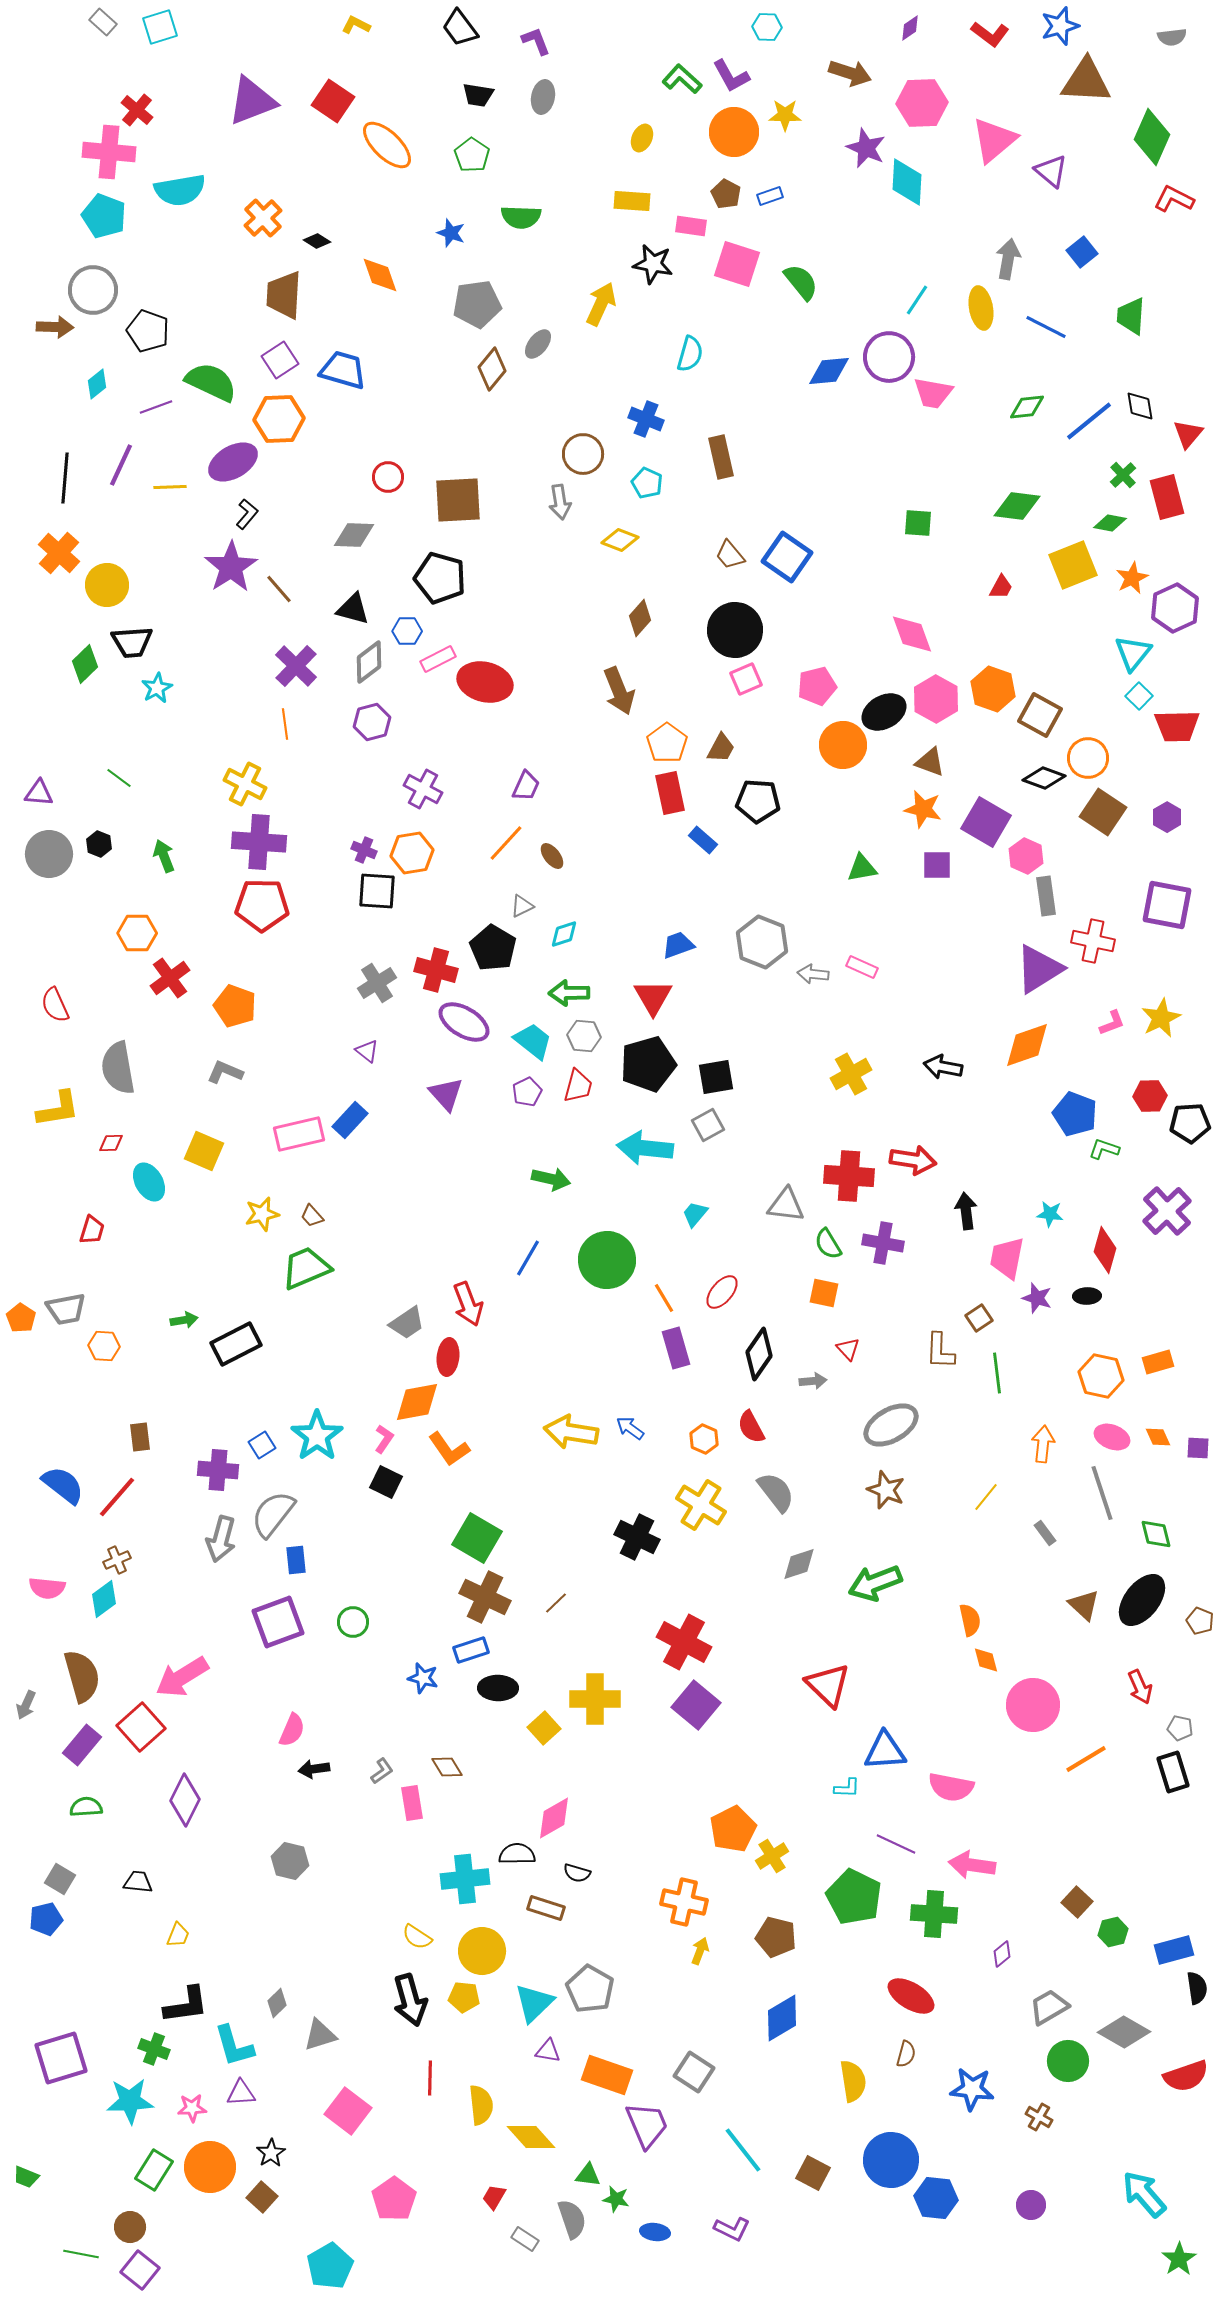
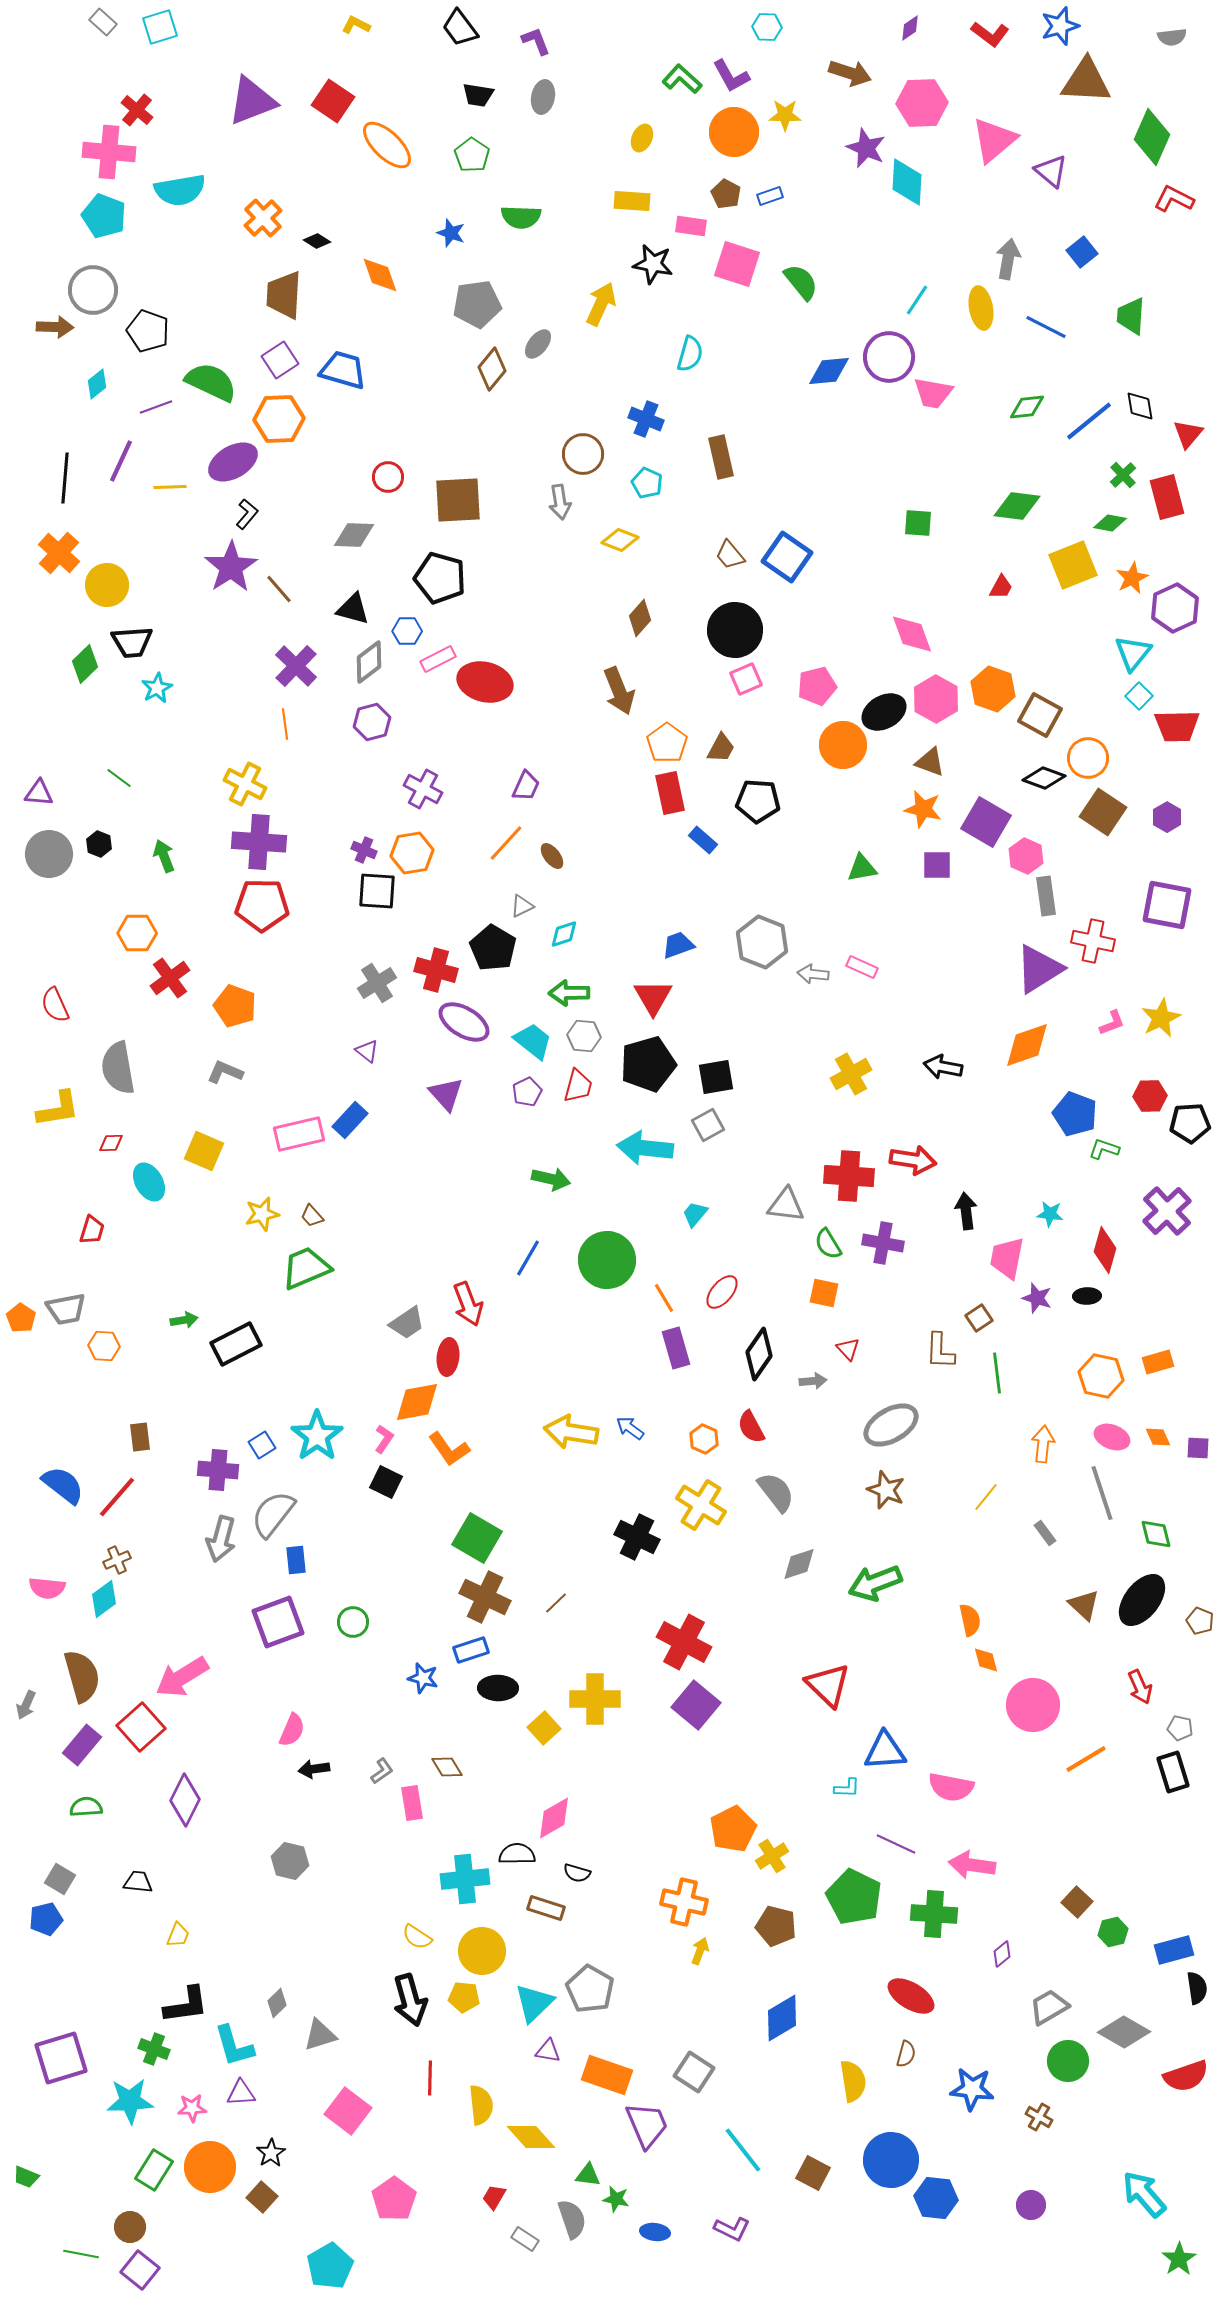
purple line at (121, 465): moved 4 px up
brown pentagon at (776, 1937): moved 11 px up
